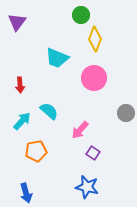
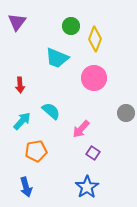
green circle: moved 10 px left, 11 px down
cyan semicircle: moved 2 px right
pink arrow: moved 1 px right, 1 px up
blue star: rotated 25 degrees clockwise
blue arrow: moved 6 px up
